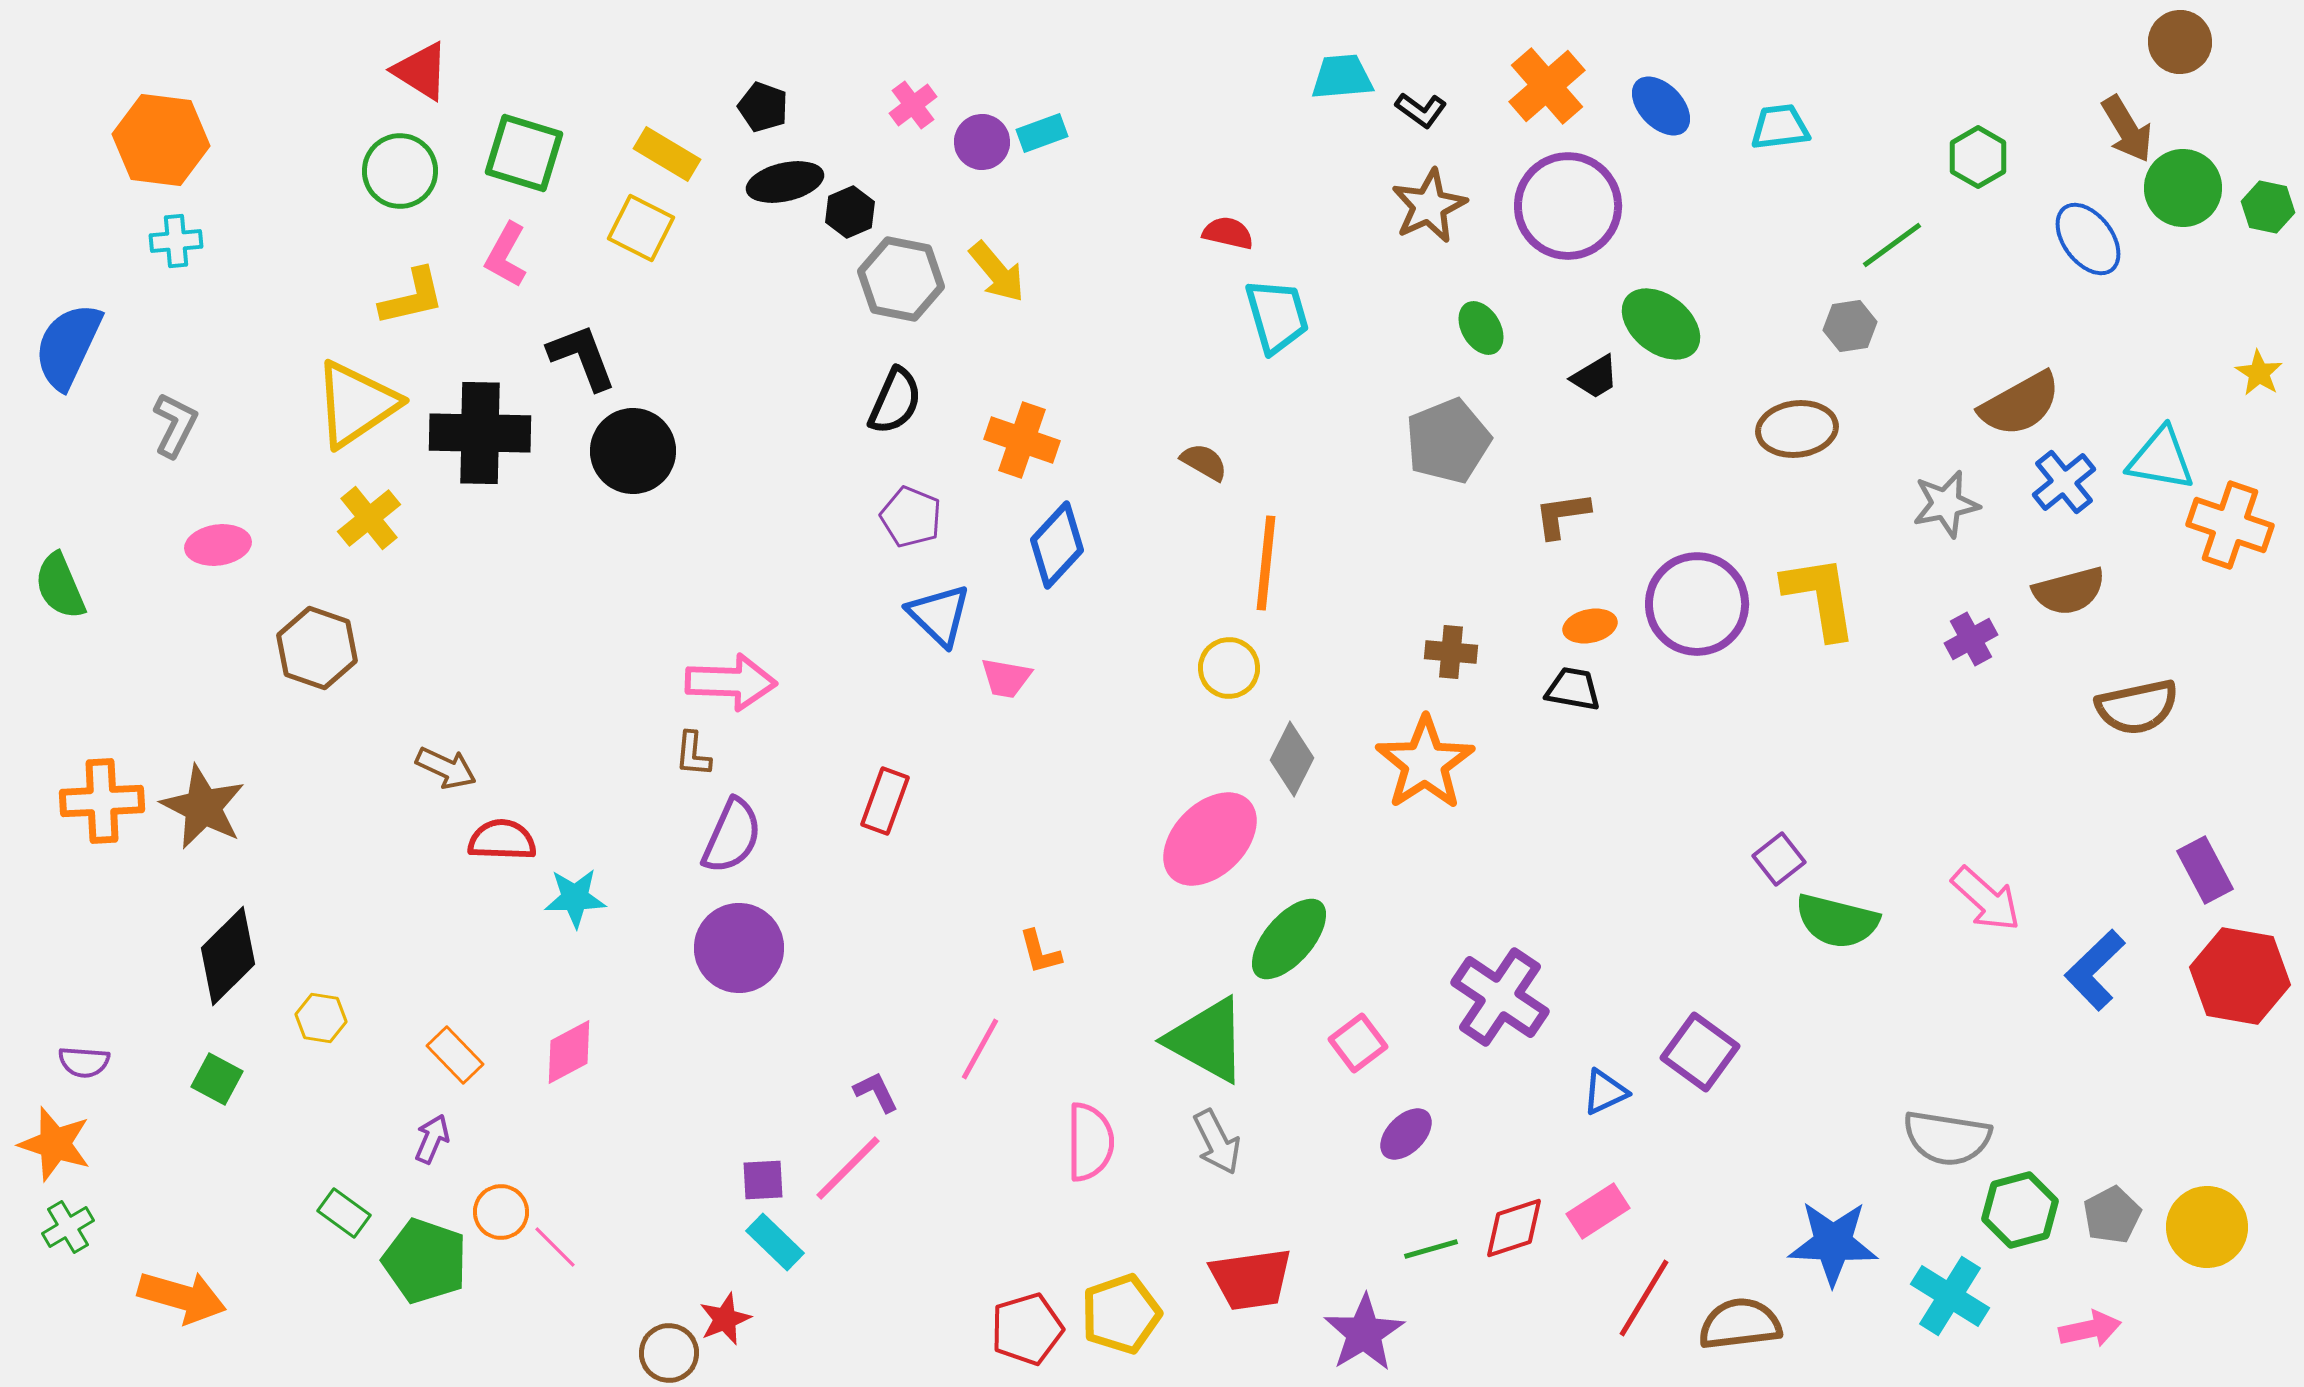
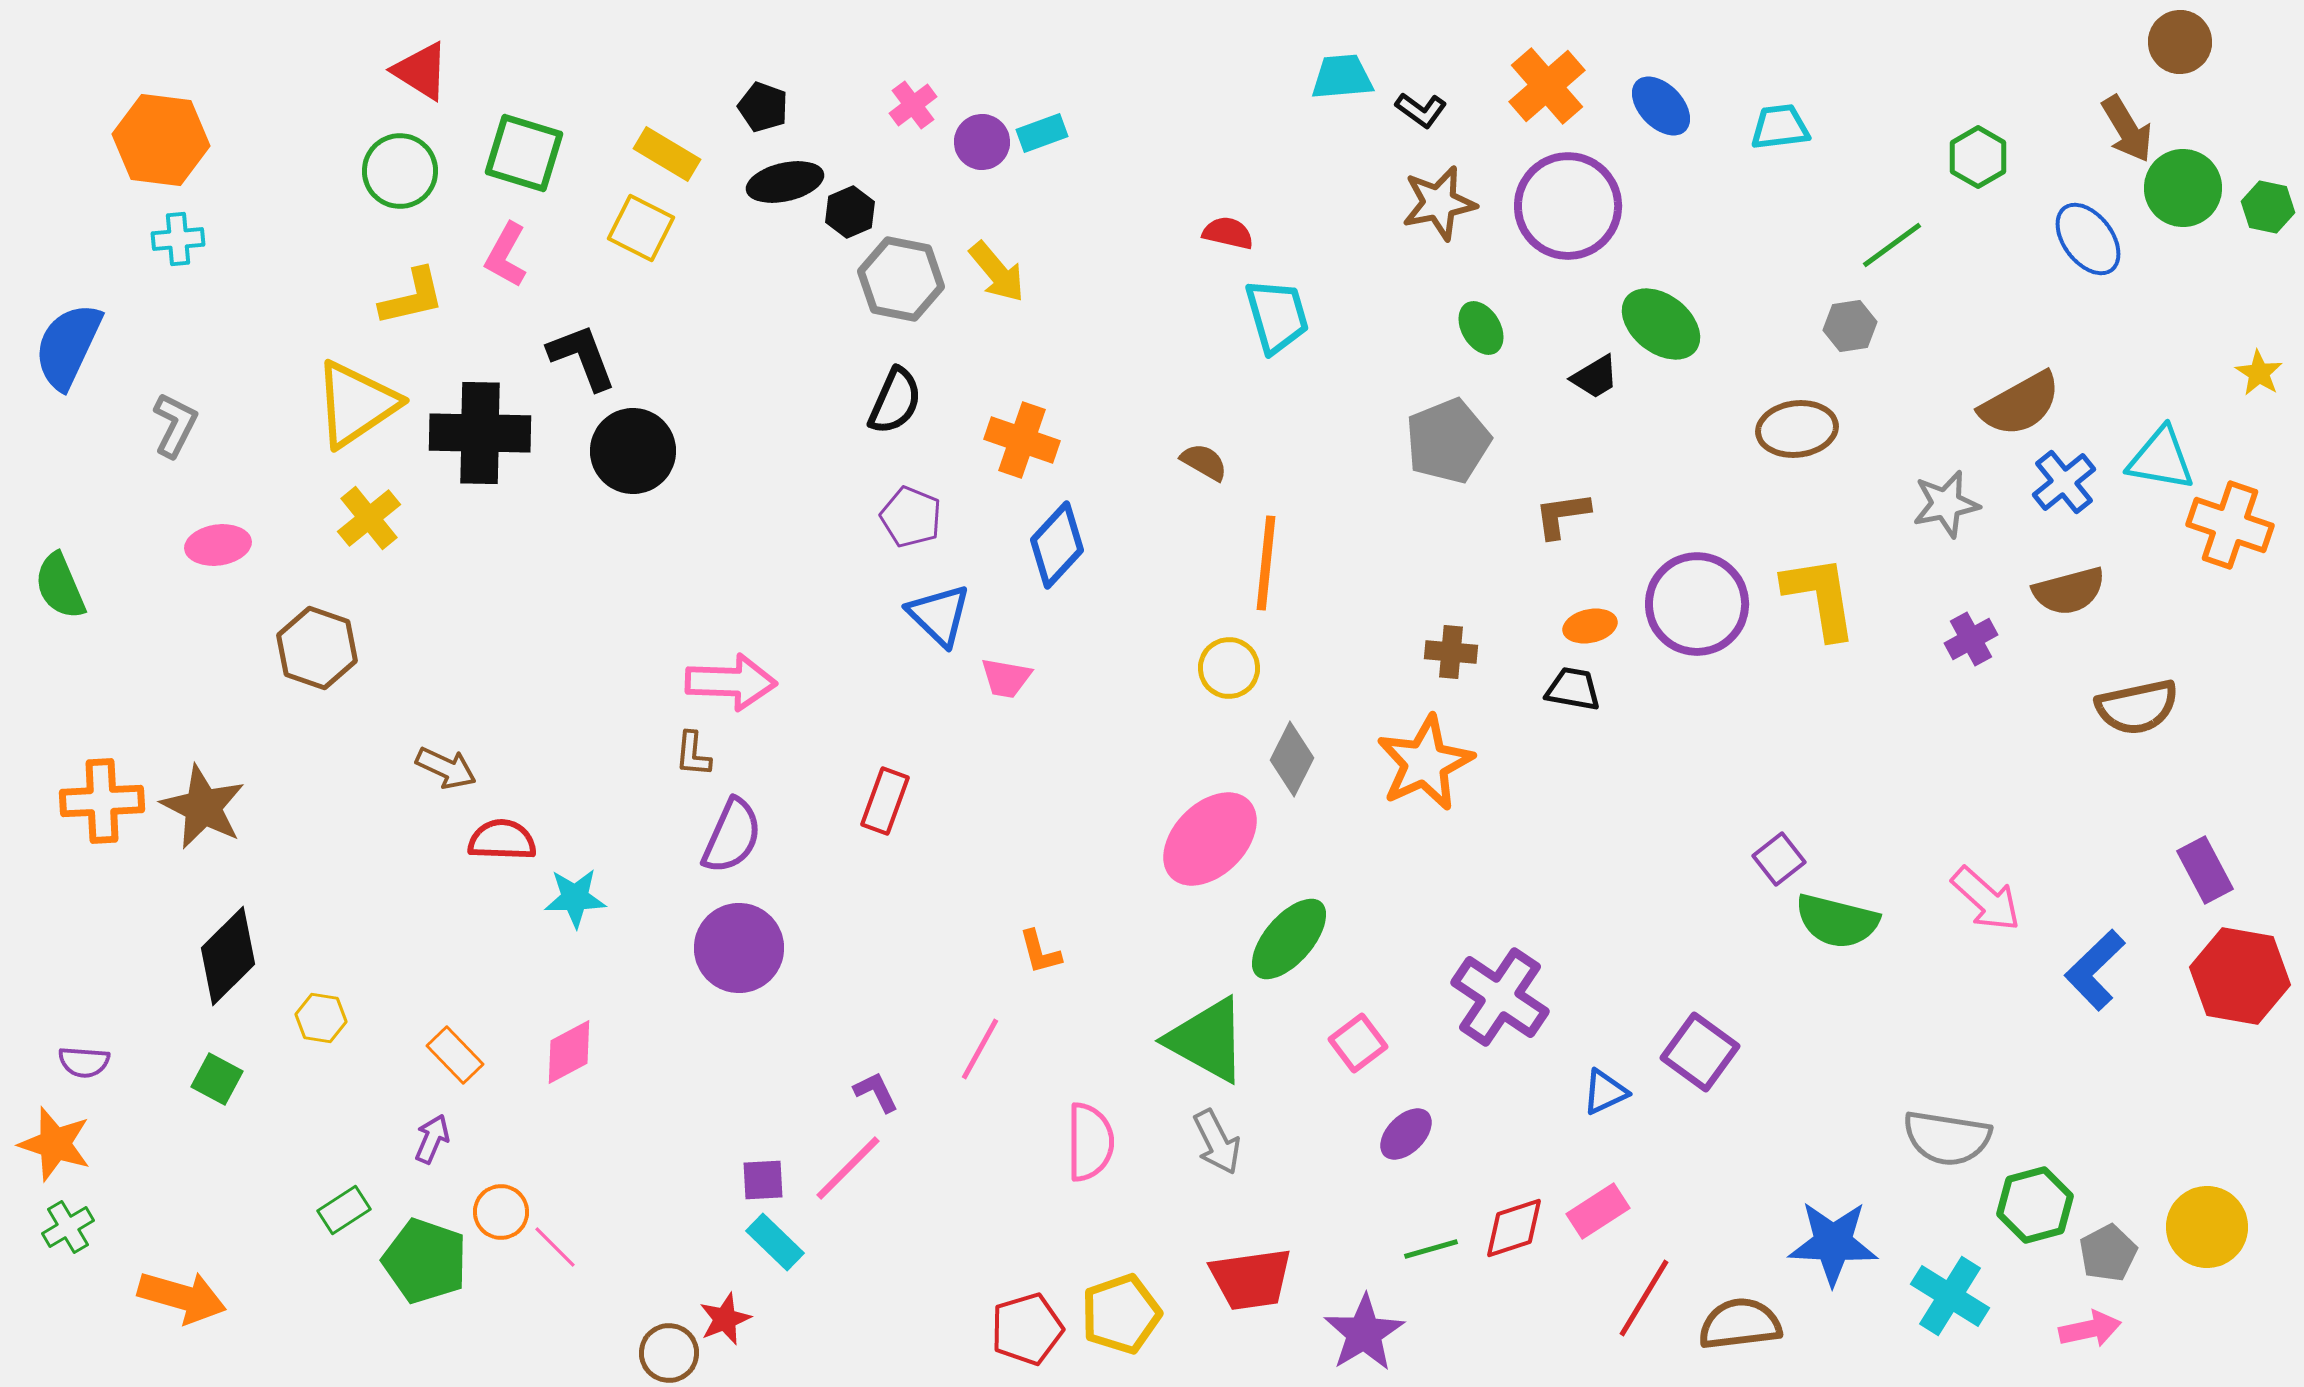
brown star at (1429, 206): moved 10 px right, 3 px up; rotated 14 degrees clockwise
cyan cross at (176, 241): moved 2 px right, 2 px up
orange star at (1425, 763): rotated 8 degrees clockwise
green hexagon at (2020, 1210): moved 15 px right, 5 px up
green rectangle at (344, 1213): moved 3 px up; rotated 69 degrees counterclockwise
gray pentagon at (2112, 1215): moved 4 px left, 38 px down
